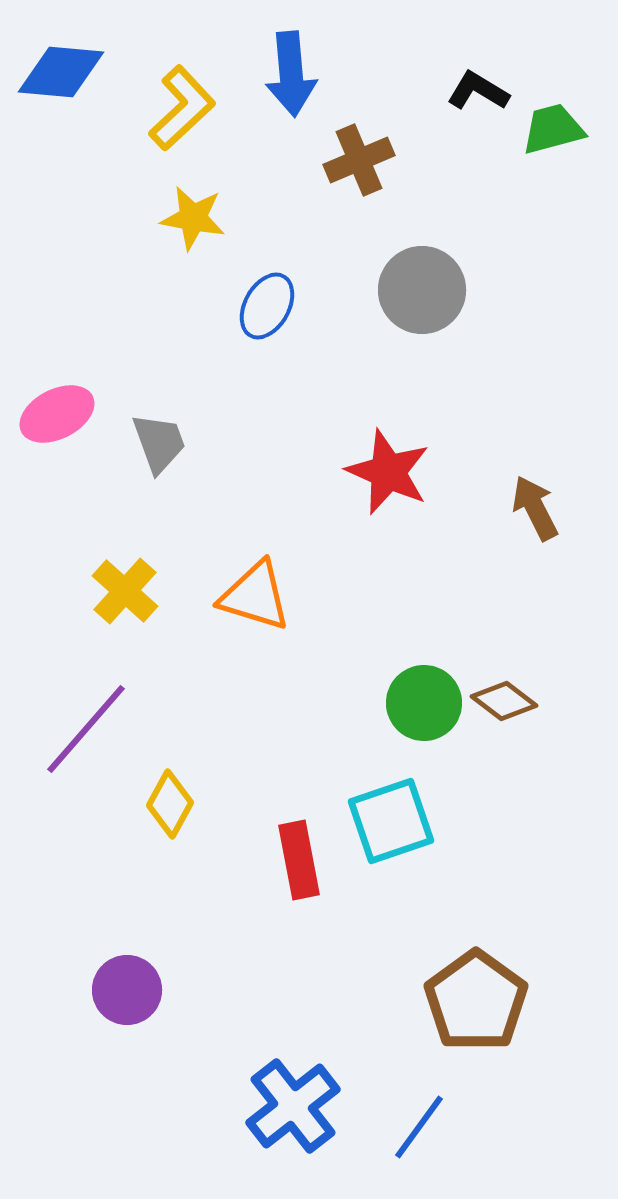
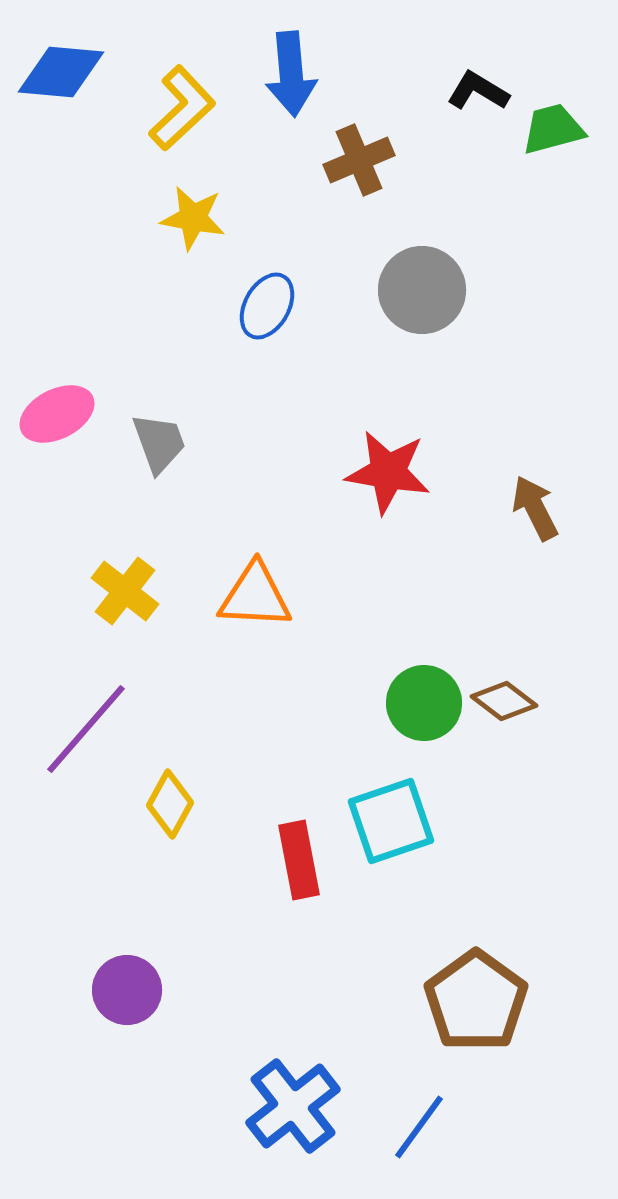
red star: rotated 14 degrees counterclockwise
yellow cross: rotated 4 degrees counterclockwise
orange triangle: rotated 14 degrees counterclockwise
